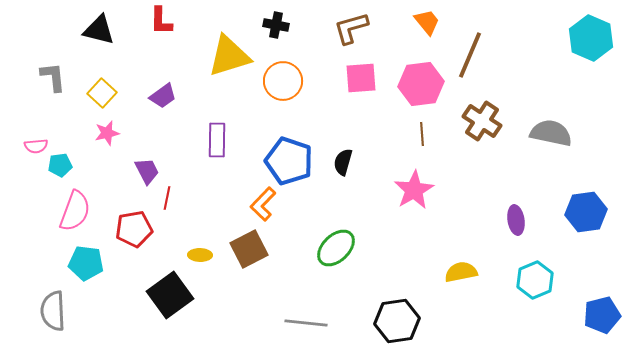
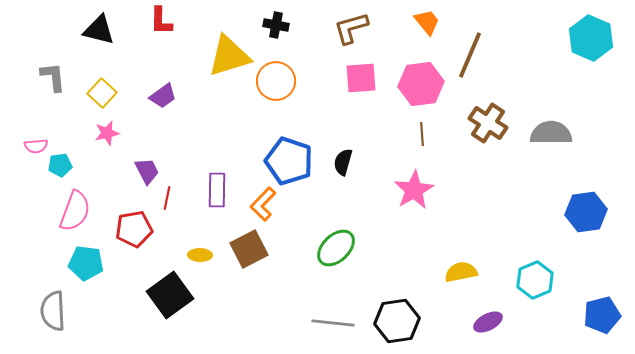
orange circle at (283, 81): moved 7 px left
brown cross at (482, 121): moved 6 px right, 2 px down
gray semicircle at (551, 133): rotated 12 degrees counterclockwise
purple rectangle at (217, 140): moved 50 px down
purple ellipse at (516, 220): moved 28 px left, 102 px down; rotated 72 degrees clockwise
gray line at (306, 323): moved 27 px right
